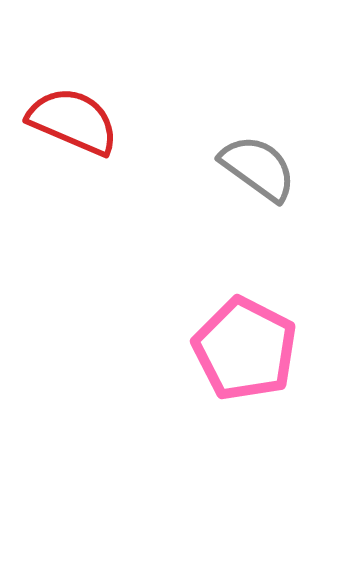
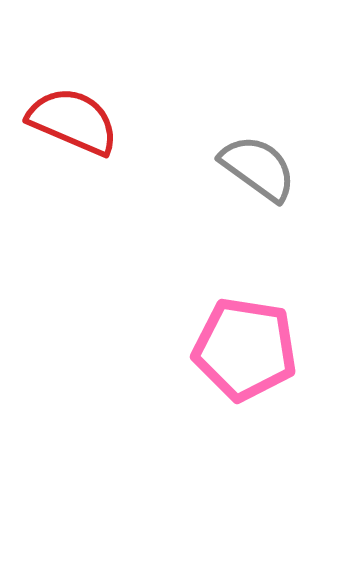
pink pentagon: rotated 18 degrees counterclockwise
